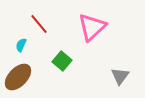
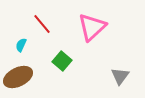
red line: moved 3 px right
brown ellipse: rotated 20 degrees clockwise
